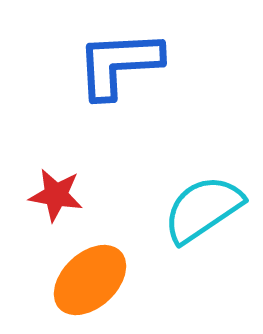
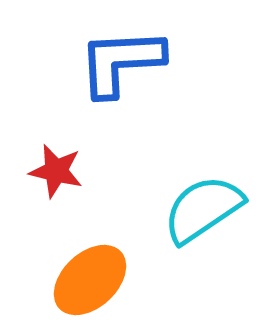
blue L-shape: moved 2 px right, 2 px up
red star: moved 24 px up; rotated 4 degrees clockwise
